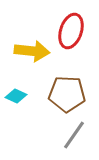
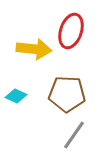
yellow arrow: moved 2 px right, 2 px up
